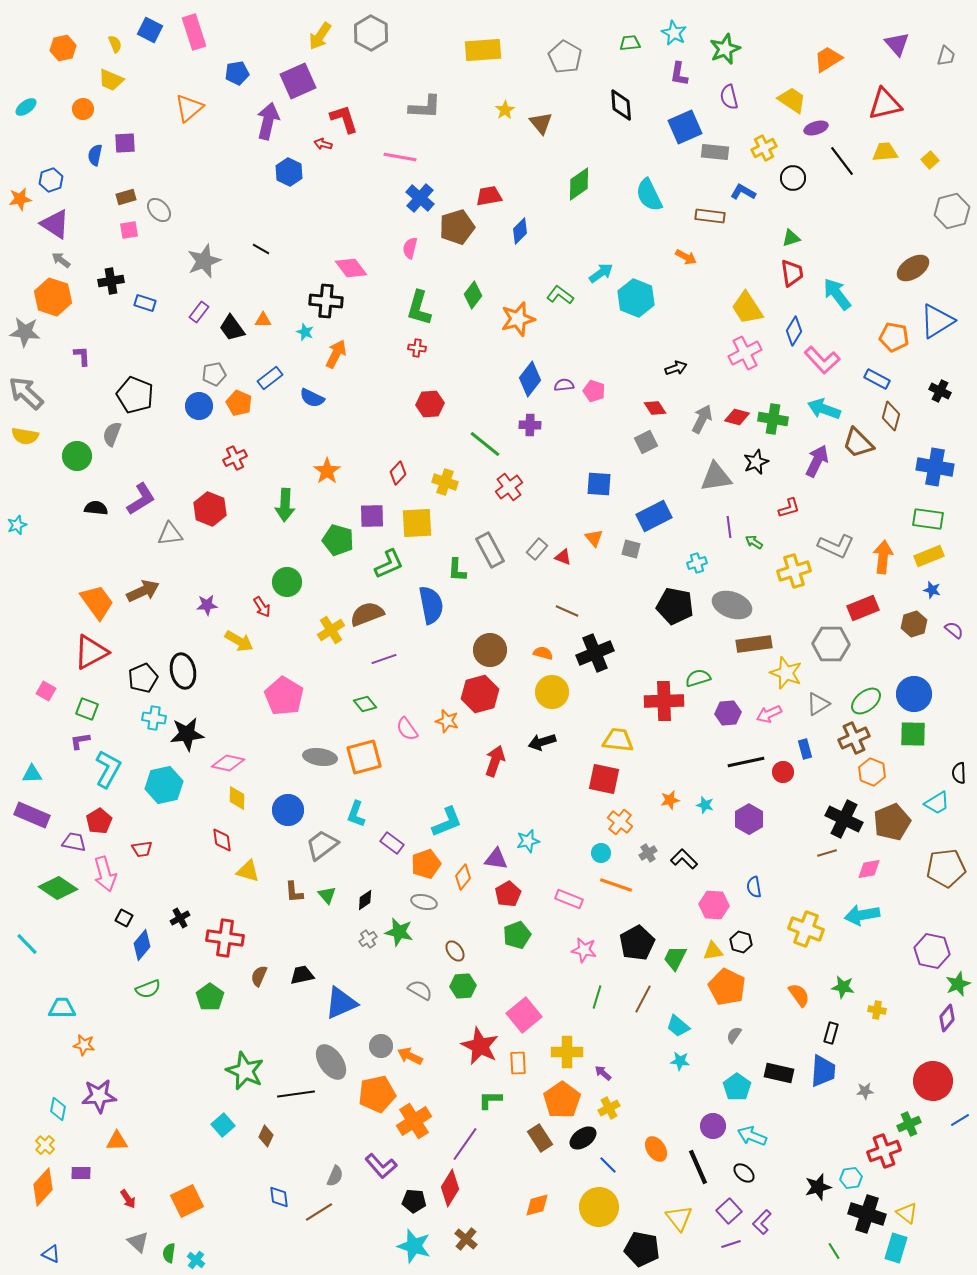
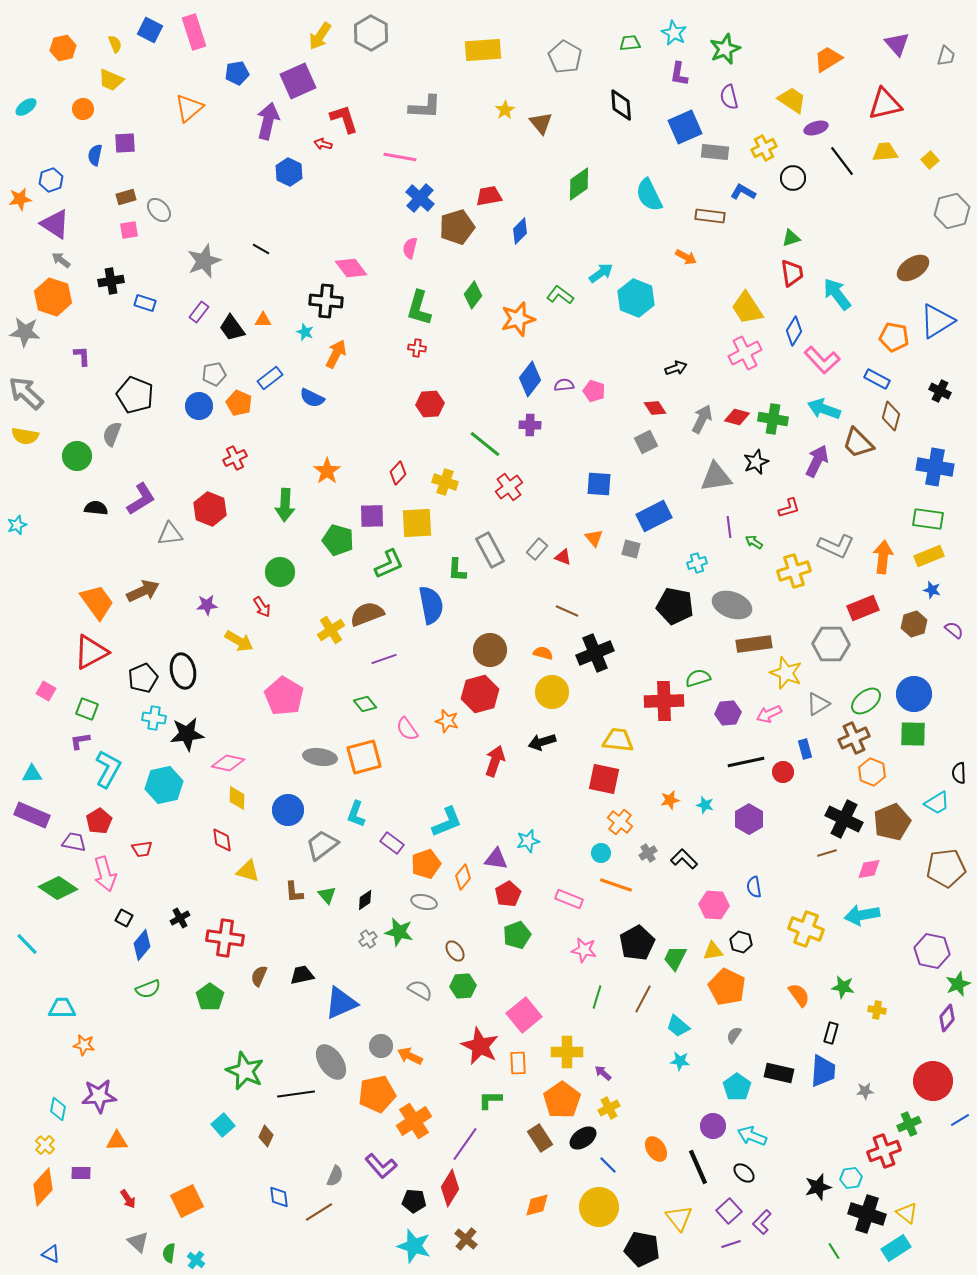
green circle at (287, 582): moved 7 px left, 10 px up
cyan rectangle at (896, 1248): rotated 40 degrees clockwise
